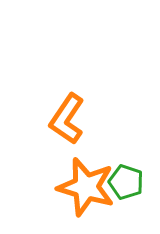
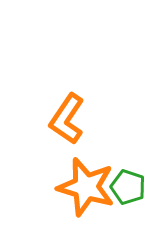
green pentagon: moved 2 px right, 5 px down
